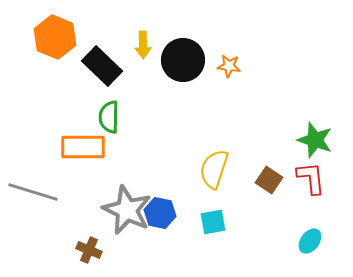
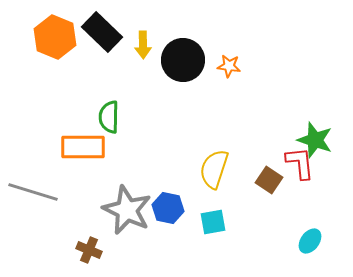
black rectangle: moved 34 px up
red L-shape: moved 11 px left, 15 px up
blue hexagon: moved 8 px right, 5 px up
